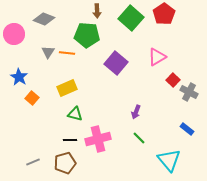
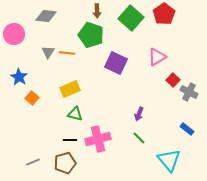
gray diamond: moved 2 px right, 3 px up; rotated 15 degrees counterclockwise
green pentagon: moved 4 px right; rotated 15 degrees clockwise
purple square: rotated 15 degrees counterclockwise
yellow rectangle: moved 3 px right, 1 px down
purple arrow: moved 3 px right, 2 px down
